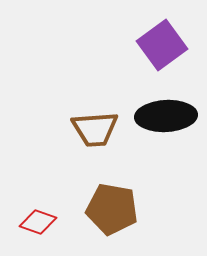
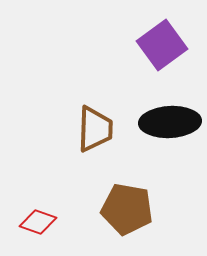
black ellipse: moved 4 px right, 6 px down
brown trapezoid: rotated 84 degrees counterclockwise
brown pentagon: moved 15 px right
